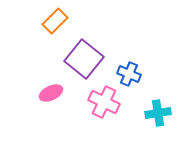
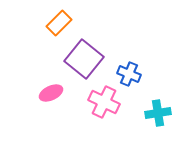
orange rectangle: moved 4 px right, 2 px down
